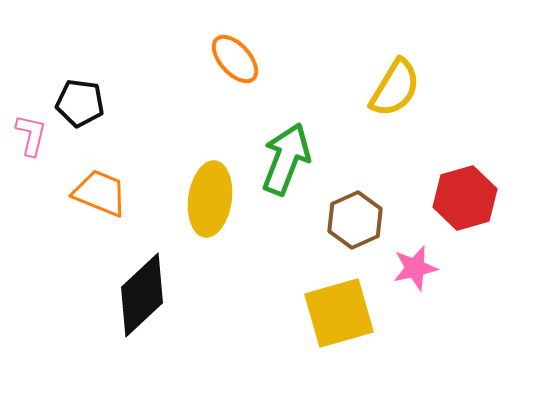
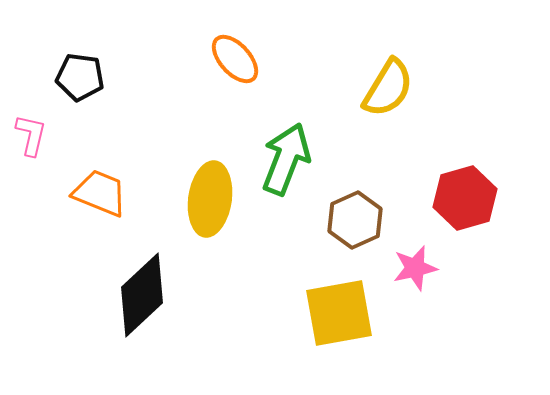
yellow semicircle: moved 7 px left
black pentagon: moved 26 px up
yellow square: rotated 6 degrees clockwise
